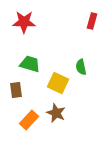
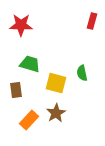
red star: moved 3 px left, 3 px down
green semicircle: moved 1 px right, 6 px down
yellow square: moved 2 px left; rotated 10 degrees counterclockwise
brown star: rotated 18 degrees clockwise
